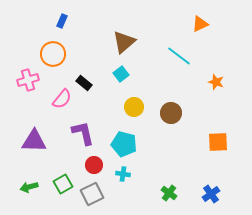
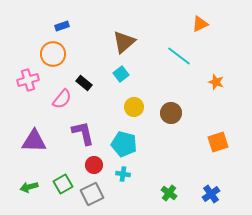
blue rectangle: moved 5 px down; rotated 48 degrees clockwise
orange square: rotated 15 degrees counterclockwise
